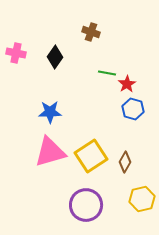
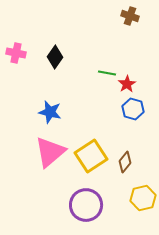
brown cross: moved 39 px right, 16 px up
blue star: rotated 15 degrees clockwise
pink triangle: rotated 24 degrees counterclockwise
brown diamond: rotated 10 degrees clockwise
yellow hexagon: moved 1 px right, 1 px up
